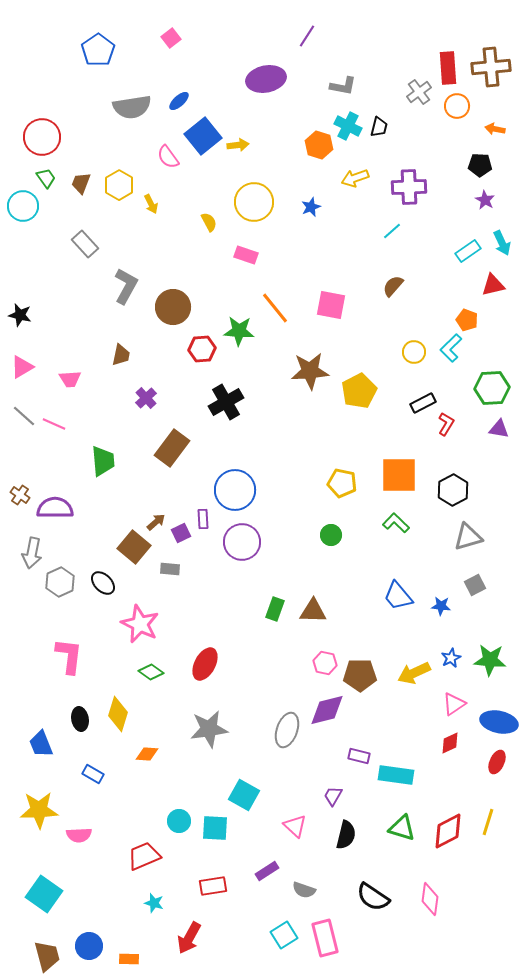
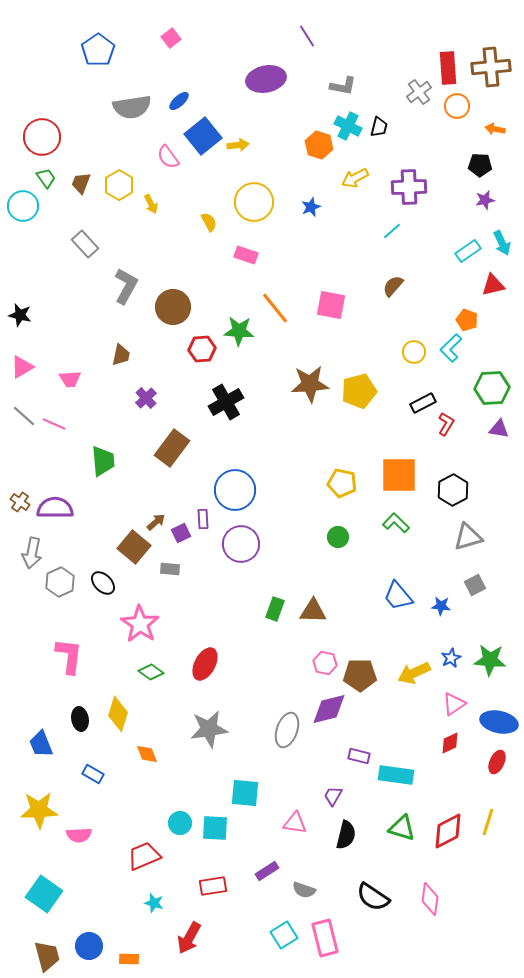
purple line at (307, 36): rotated 65 degrees counterclockwise
yellow arrow at (355, 178): rotated 8 degrees counterclockwise
purple star at (485, 200): rotated 30 degrees clockwise
brown star at (310, 371): moved 13 px down
yellow pentagon at (359, 391): rotated 12 degrees clockwise
brown cross at (20, 495): moved 7 px down
green circle at (331, 535): moved 7 px right, 2 px down
purple circle at (242, 542): moved 1 px left, 2 px down
pink star at (140, 624): rotated 9 degrees clockwise
purple diamond at (327, 710): moved 2 px right, 1 px up
orange diamond at (147, 754): rotated 65 degrees clockwise
cyan square at (244, 795): moved 1 px right, 2 px up; rotated 24 degrees counterclockwise
cyan circle at (179, 821): moved 1 px right, 2 px down
pink triangle at (295, 826): moved 3 px up; rotated 35 degrees counterclockwise
